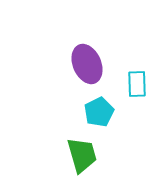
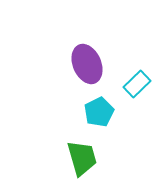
cyan rectangle: rotated 48 degrees clockwise
green trapezoid: moved 3 px down
